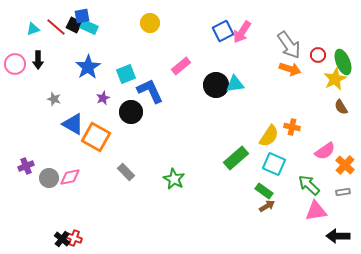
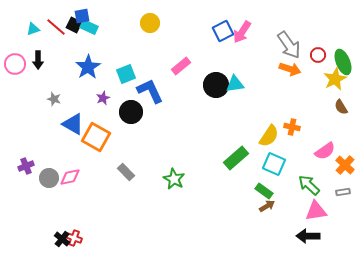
black arrow at (338, 236): moved 30 px left
